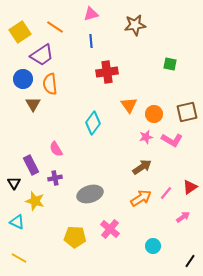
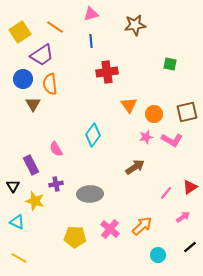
cyan diamond: moved 12 px down
brown arrow: moved 7 px left
purple cross: moved 1 px right, 6 px down
black triangle: moved 1 px left, 3 px down
gray ellipse: rotated 15 degrees clockwise
orange arrow: moved 1 px right, 28 px down; rotated 10 degrees counterclockwise
cyan circle: moved 5 px right, 9 px down
black line: moved 14 px up; rotated 16 degrees clockwise
